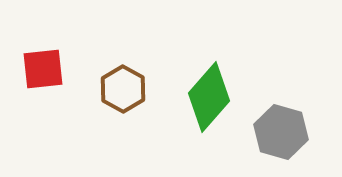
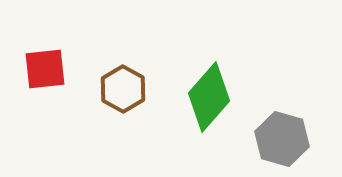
red square: moved 2 px right
gray hexagon: moved 1 px right, 7 px down
